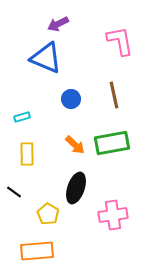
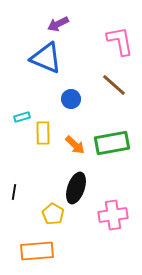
brown line: moved 10 px up; rotated 36 degrees counterclockwise
yellow rectangle: moved 16 px right, 21 px up
black line: rotated 63 degrees clockwise
yellow pentagon: moved 5 px right
